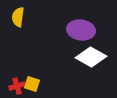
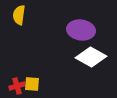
yellow semicircle: moved 1 px right, 2 px up
yellow square: rotated 14 degrees counterclockwise
